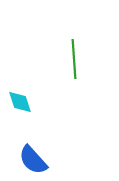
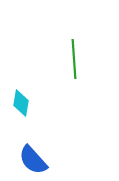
cyan diamond: moved 1 px right, 1 px down; rotated 28 degrees clockwise
